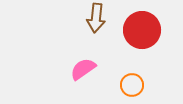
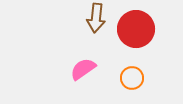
red circle: moved 6 px left, 1 px up
orange circle: moved 7 px up
